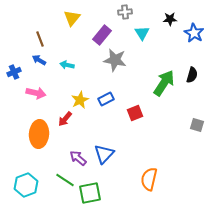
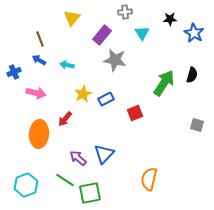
yellow star: moved 3 px right, 6 px up
